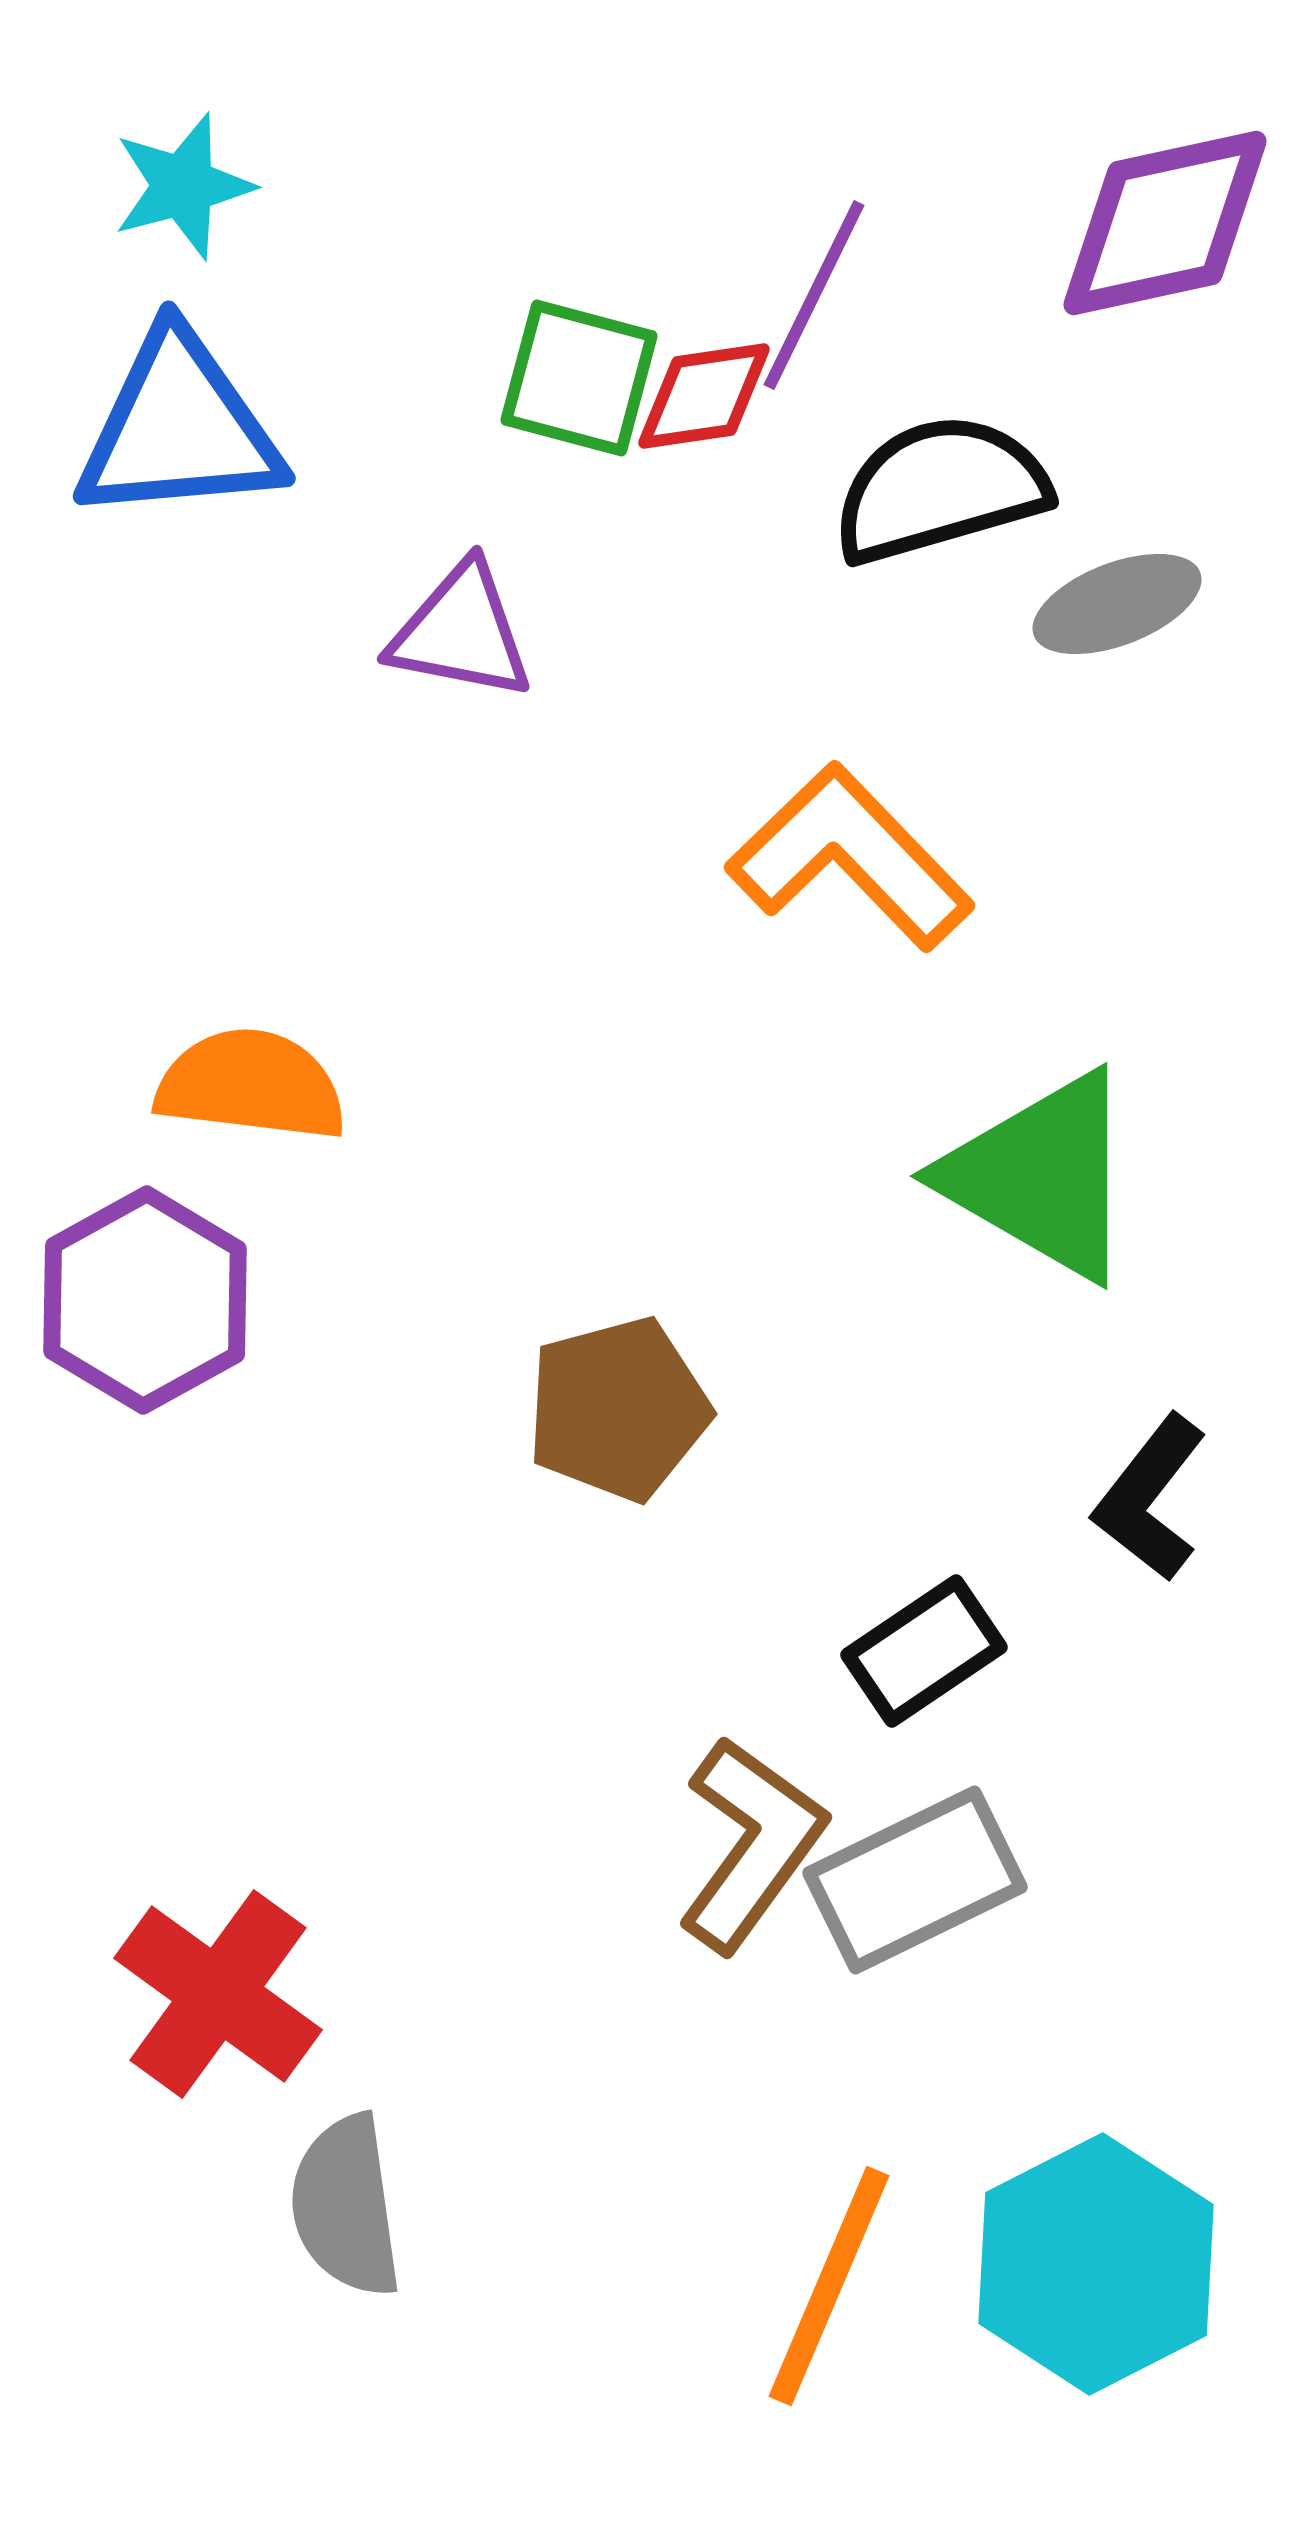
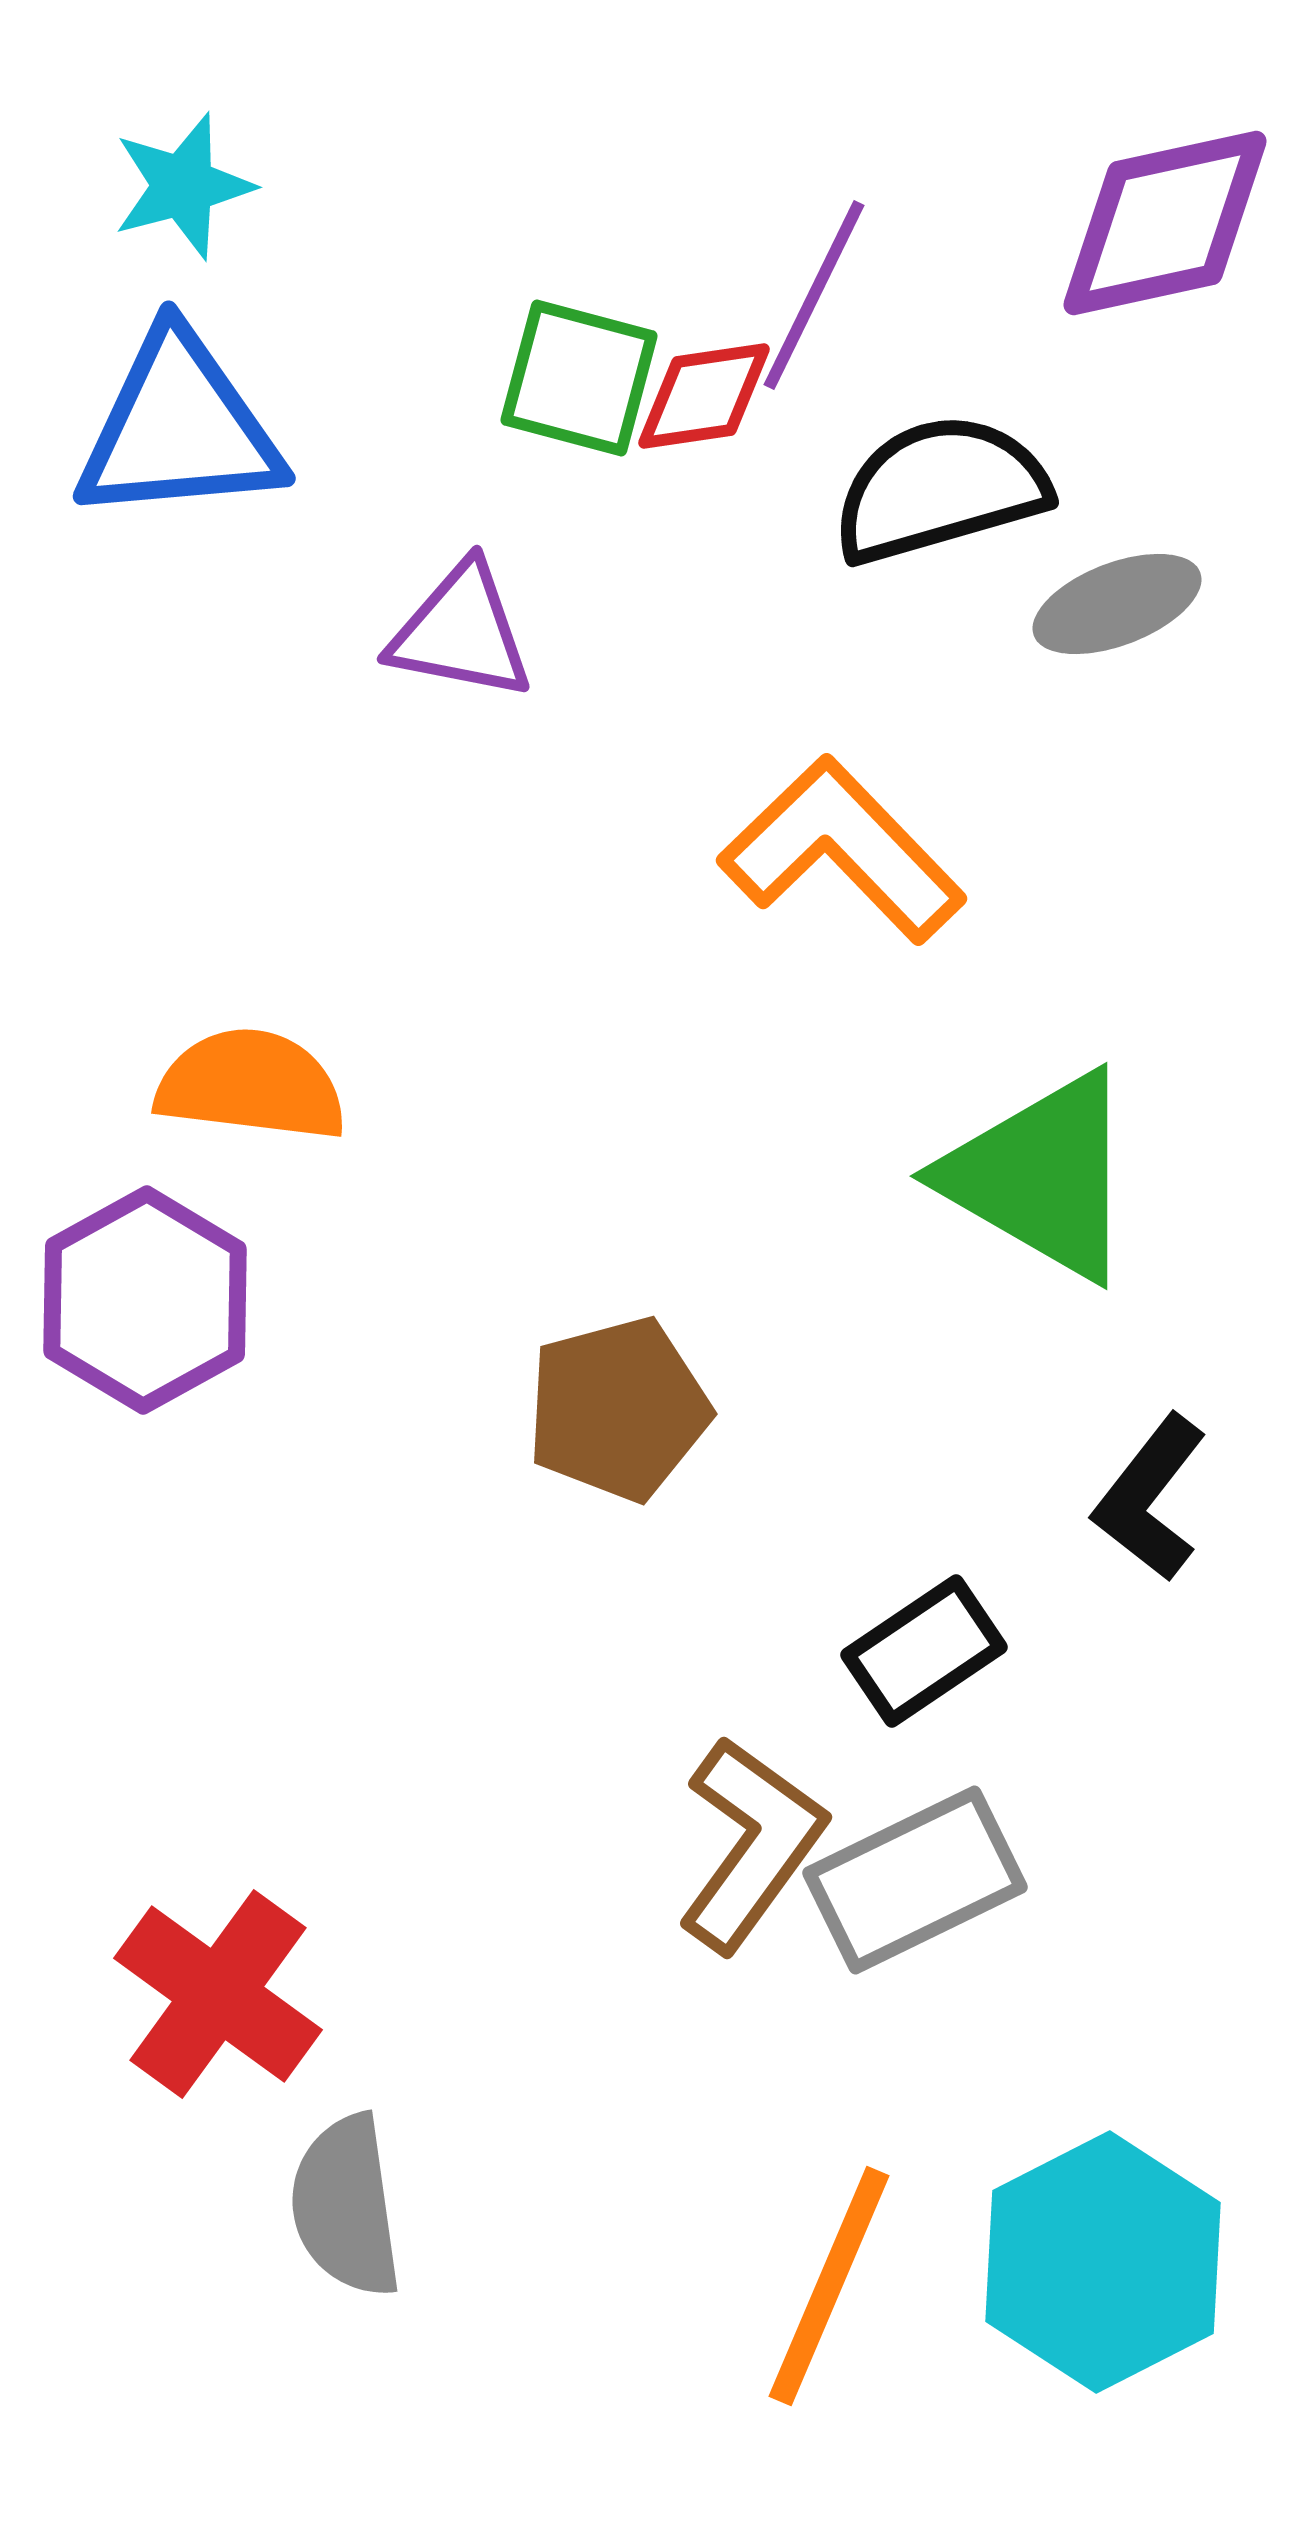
orange L-shape: moved 8 px left, 7 px up
cyan hexagon: moved 7 px right, 2 px up
